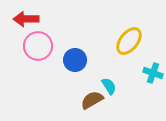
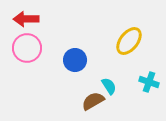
pink circle: moved 11 px left, 2 px down
cyan cross: moved 4 px left, 9 px down
brown semicircle: moved 1 px right, 1 px down
